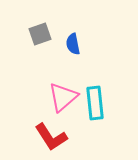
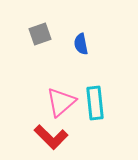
blue semicircle: moved 8 px right
pink triangle: moved 2 px left, 5 px down
red L-shape: rotated 12 degrees counterclockwise
